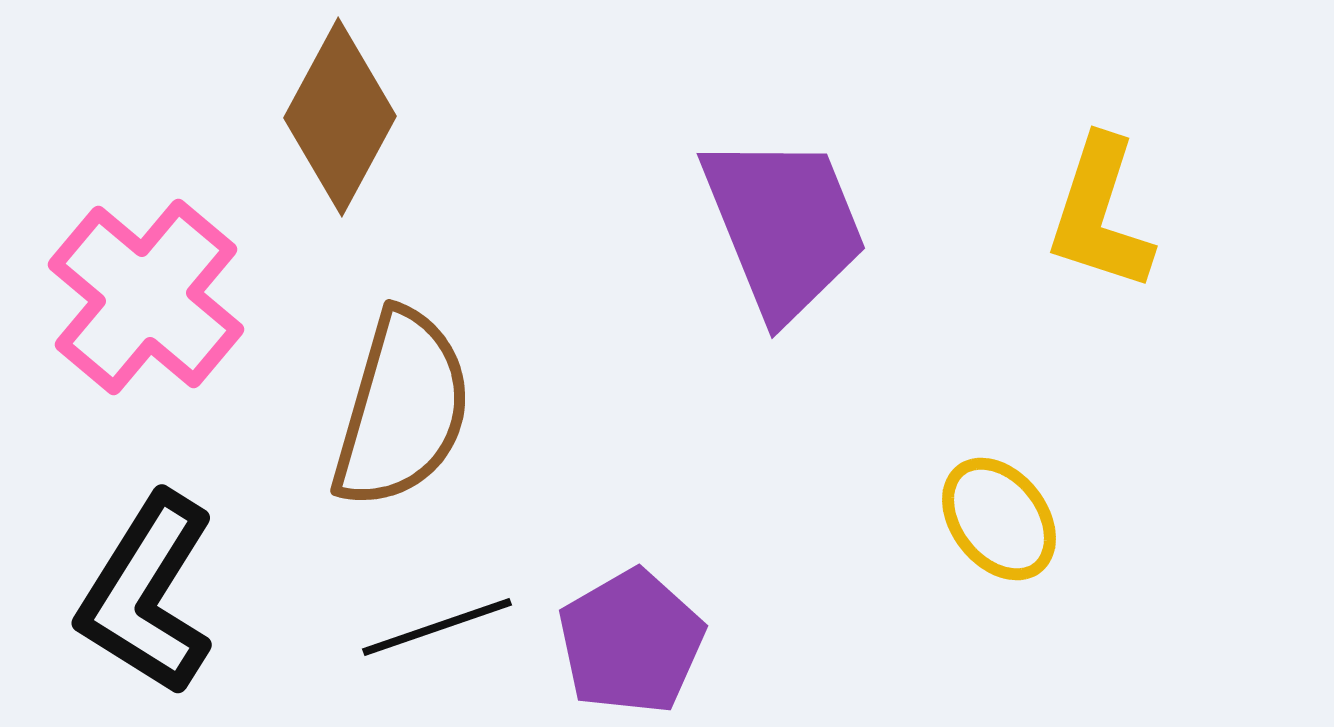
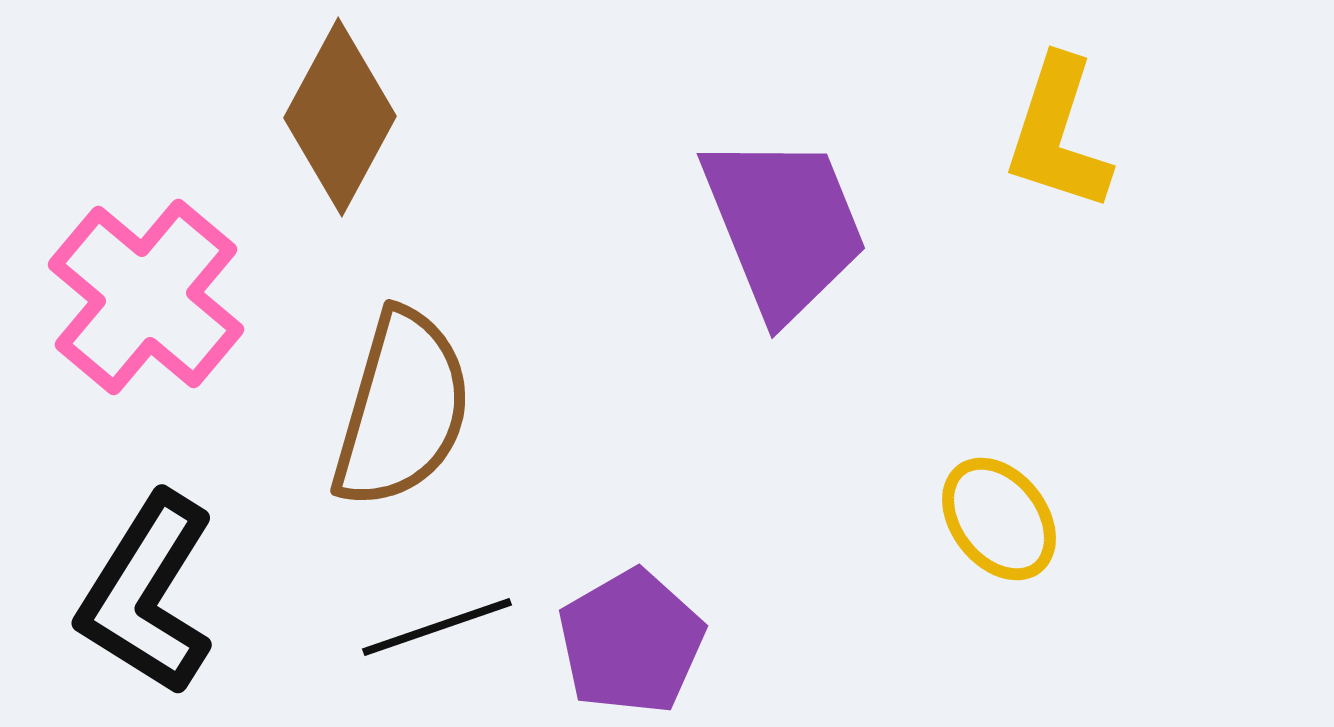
yellow L-shape: moved 42 px left, 80 px up
